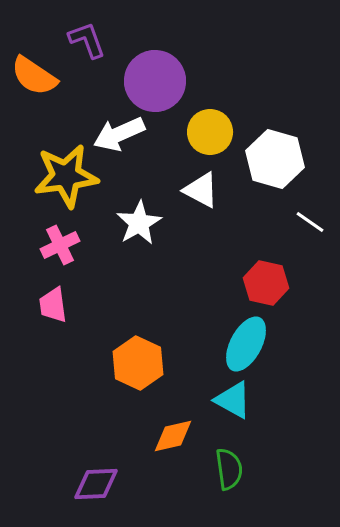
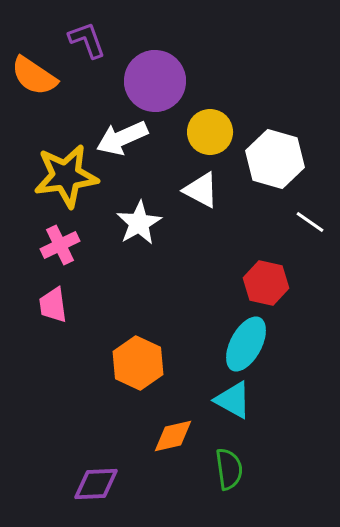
white arrow: moved 3 px right, 4 px down
